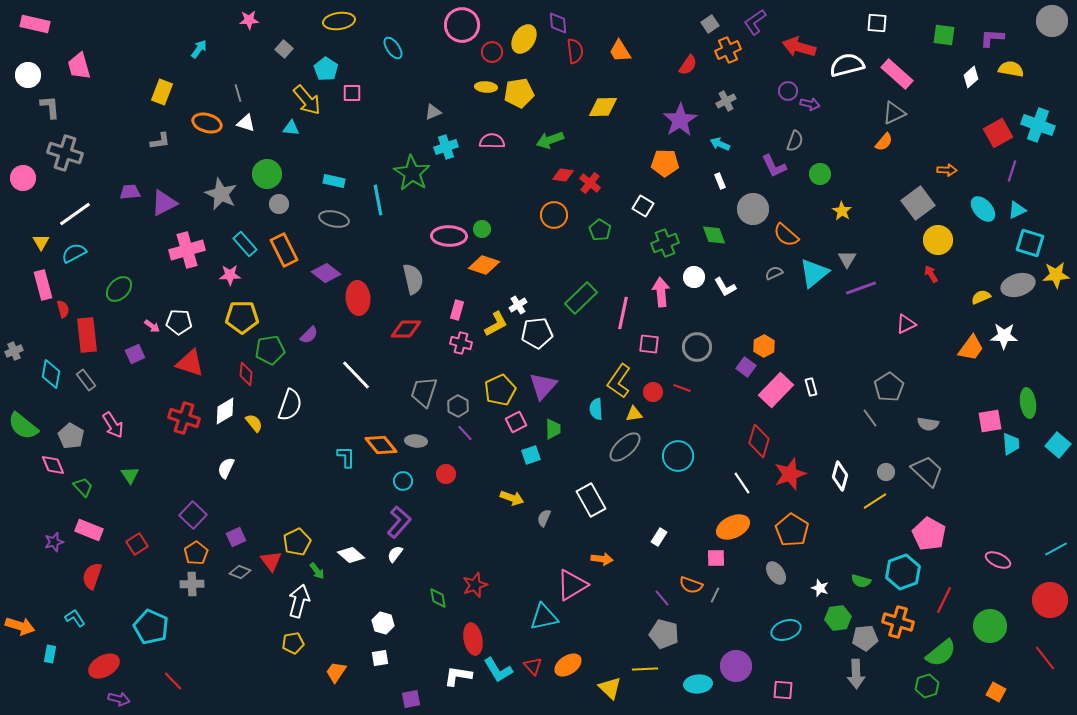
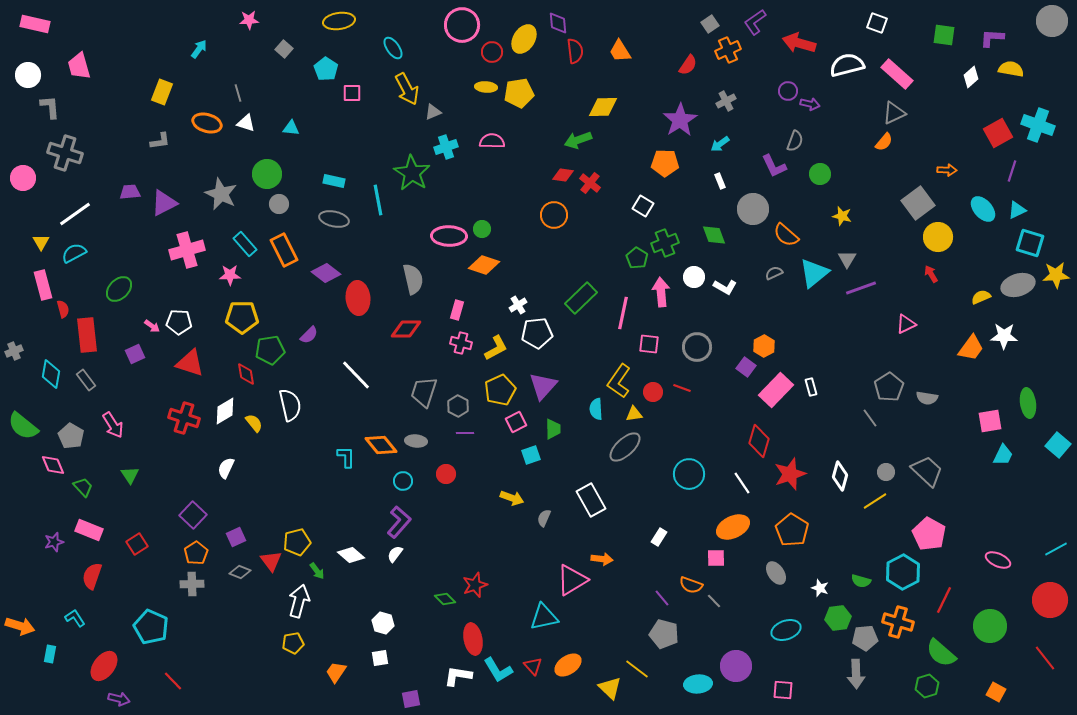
white square at (877, 23): rotated 15 degrees clockwise
red arrow at (799, 47): moved 4 px up
yellow arrow at (307, 100): moved 100 px right, 11 px up; rotated 12 degrees clockwise
green arrow at (550, 140): moved 28 px right
cyan arrow at (720, 144): rotated 60 degrees counterclockwise
yellow star at (842, 211): moved 5 px down; rotated 18 degrees counterclockwise
green pentagon at (600, 230): moved 37 px right, 28 px down
yellow circle at (938, 240): moved 3 px up
white L-shape at (725, 287): rotated 30 degrees counterclockwise
yellow L-shape at (496, 324): moved 24 px down
red diamond at (246, 374): rotated 15 degrees counterclockwise
white semicircle at (290, 405): rotated 32 degrees counterclockwise
gray semicircle at (928, 424): moved 1 px left, 26 px up
purple line at (465, 433): rotated 48 degrees counterclockwise
cyan trapezoid at (1011, 444): moved 8 px left, 11 px down; rotated 30 degrees clockwise
cyan circle at (678, 456): moved 11 px right, 18 px down
yellow pentagon at (297, 542): rotated 12 degrees clockwise
cyan hexagon at (903, 572): rotated 8 degrees counterclockwise
pink triangle at (572, 585): moved 5 px up
gray line at (715, 595): moved 1 px left, 6 px down; rotated 70 degrees counterclockwise
green diamond at (438, 598): moved 7 px right, 1 px down; rotated 35 degrees counterclockwise
green semicircle at (941, 653): rotated 80 degrees clockwise
red ellipse at (104, 666): rotated 24 degrees counterclockwise
yellow line at (645, 669): moved 8 px left; rotated 40 degrees clockwise
